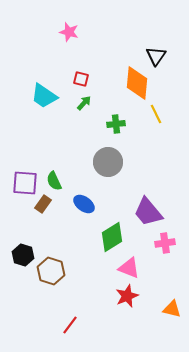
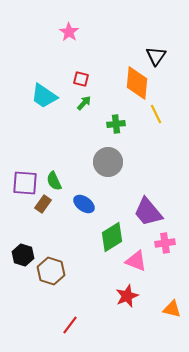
pink star: rotated 18 degrees clockwise
pink triangle: moved 7 px right, 7 px up
